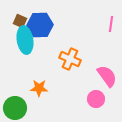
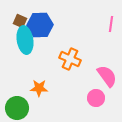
pink circle: moved 1 px up
green circle: moved 2 px right
